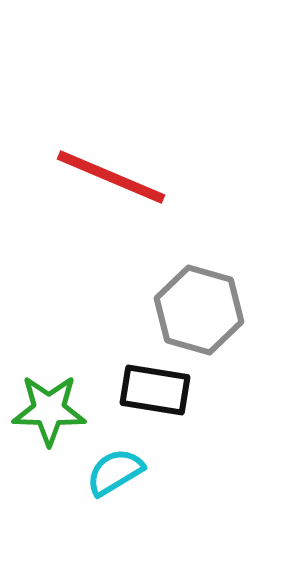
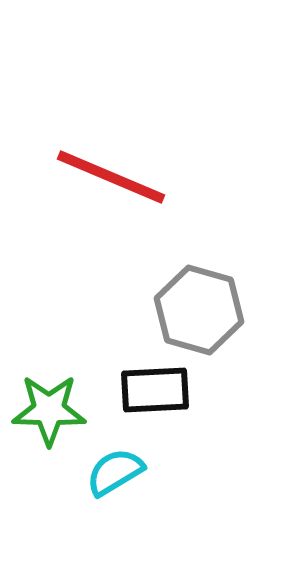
black rectangle: rotated 12 degrees counterclockwise
